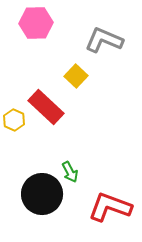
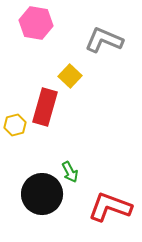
pink hexagon: rotated 12 degrees clockwise
yellow square: moved 6 px left
red rectangle: moved 1 px left; rotated 63 degrees clockwise
yellow hexagon: moved 1 px right, 5 px down; rotated 20 degrees clockwise
